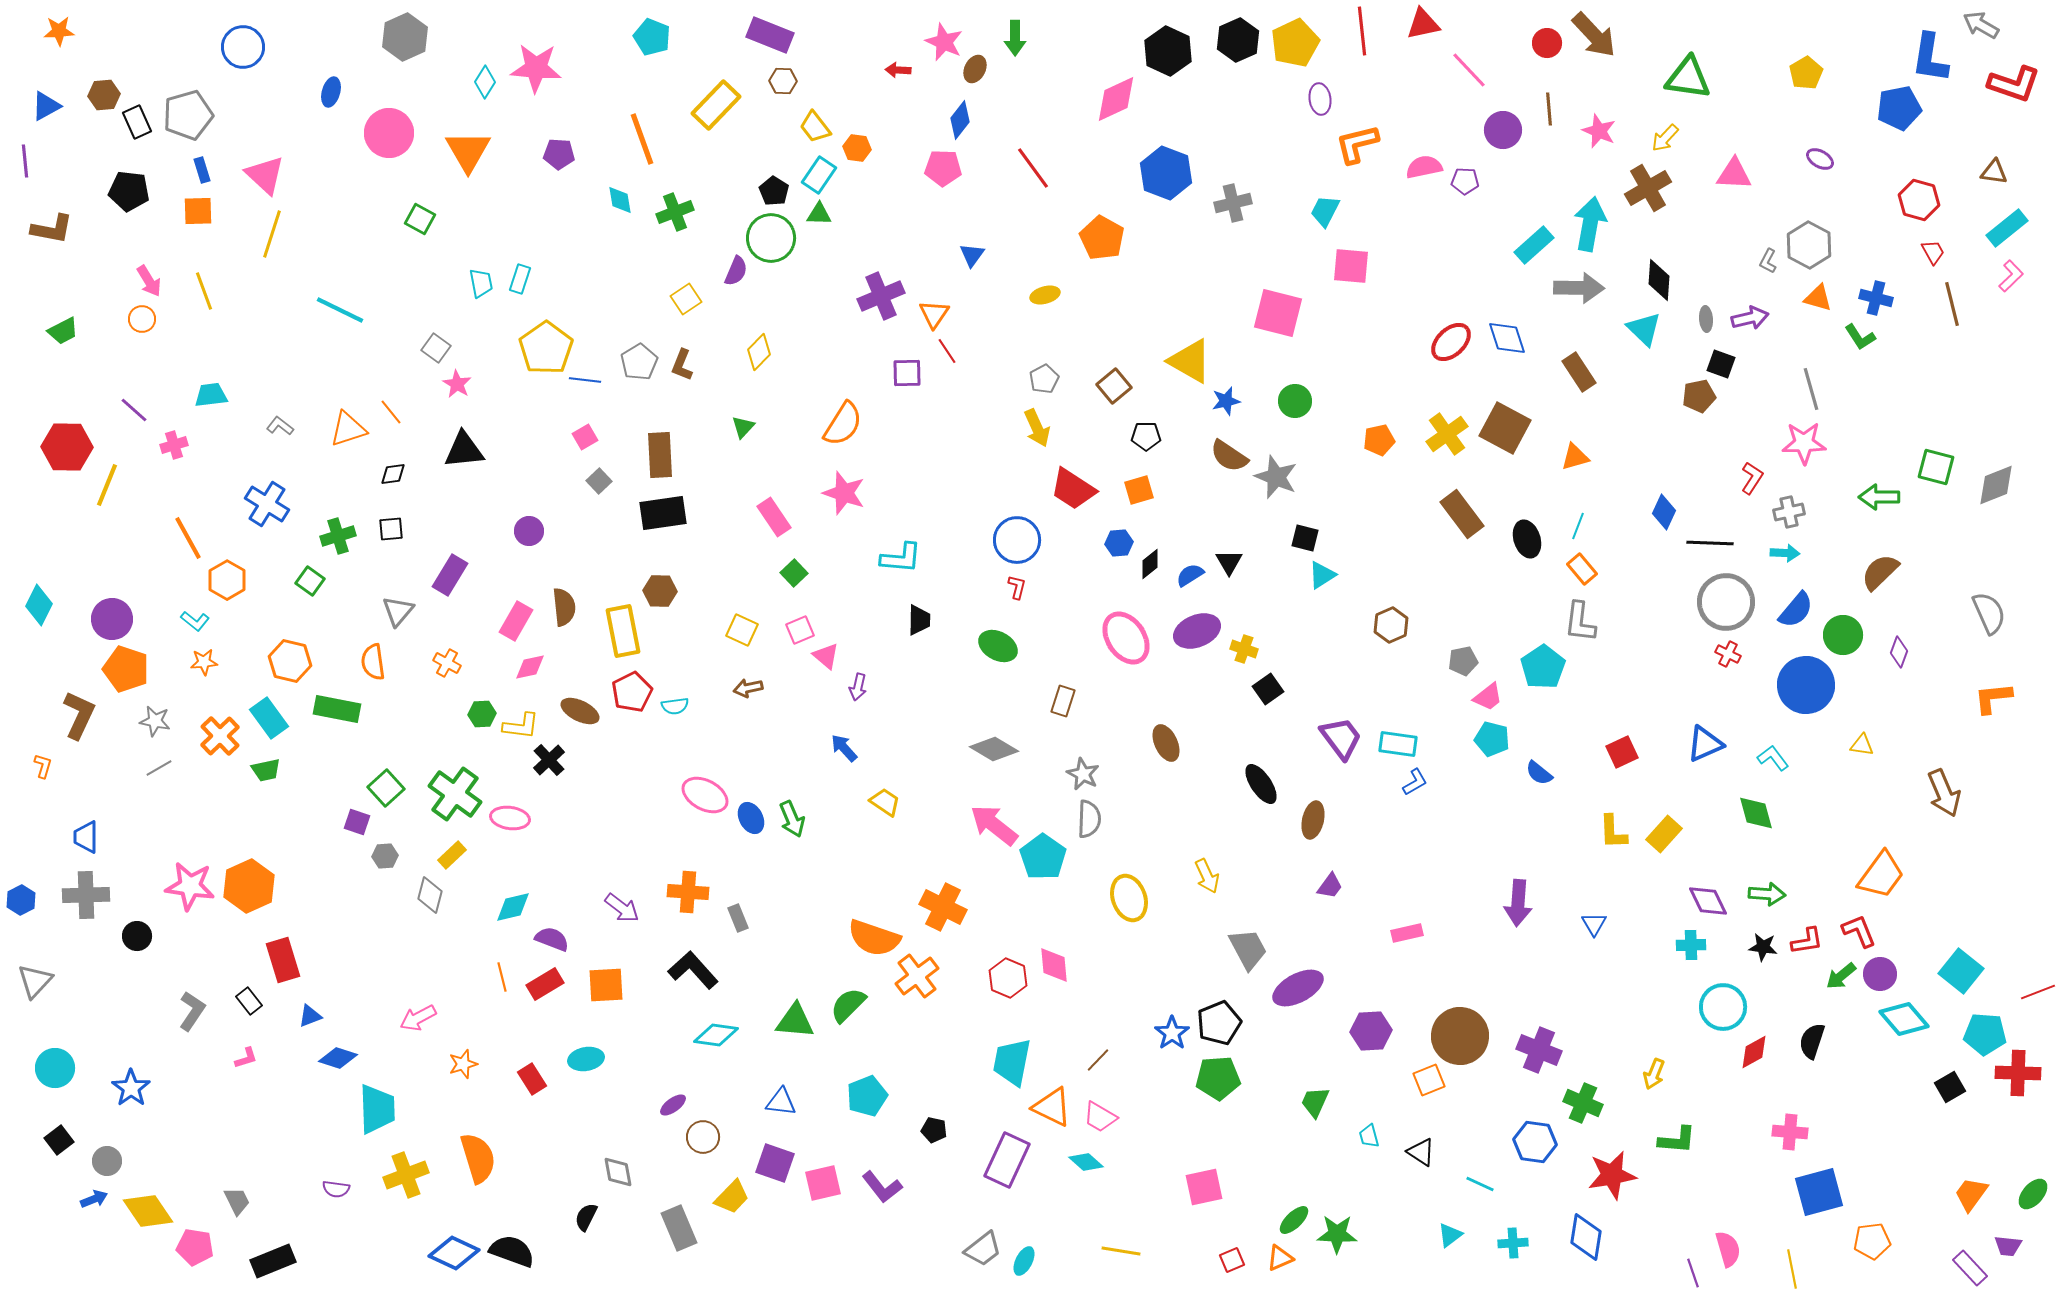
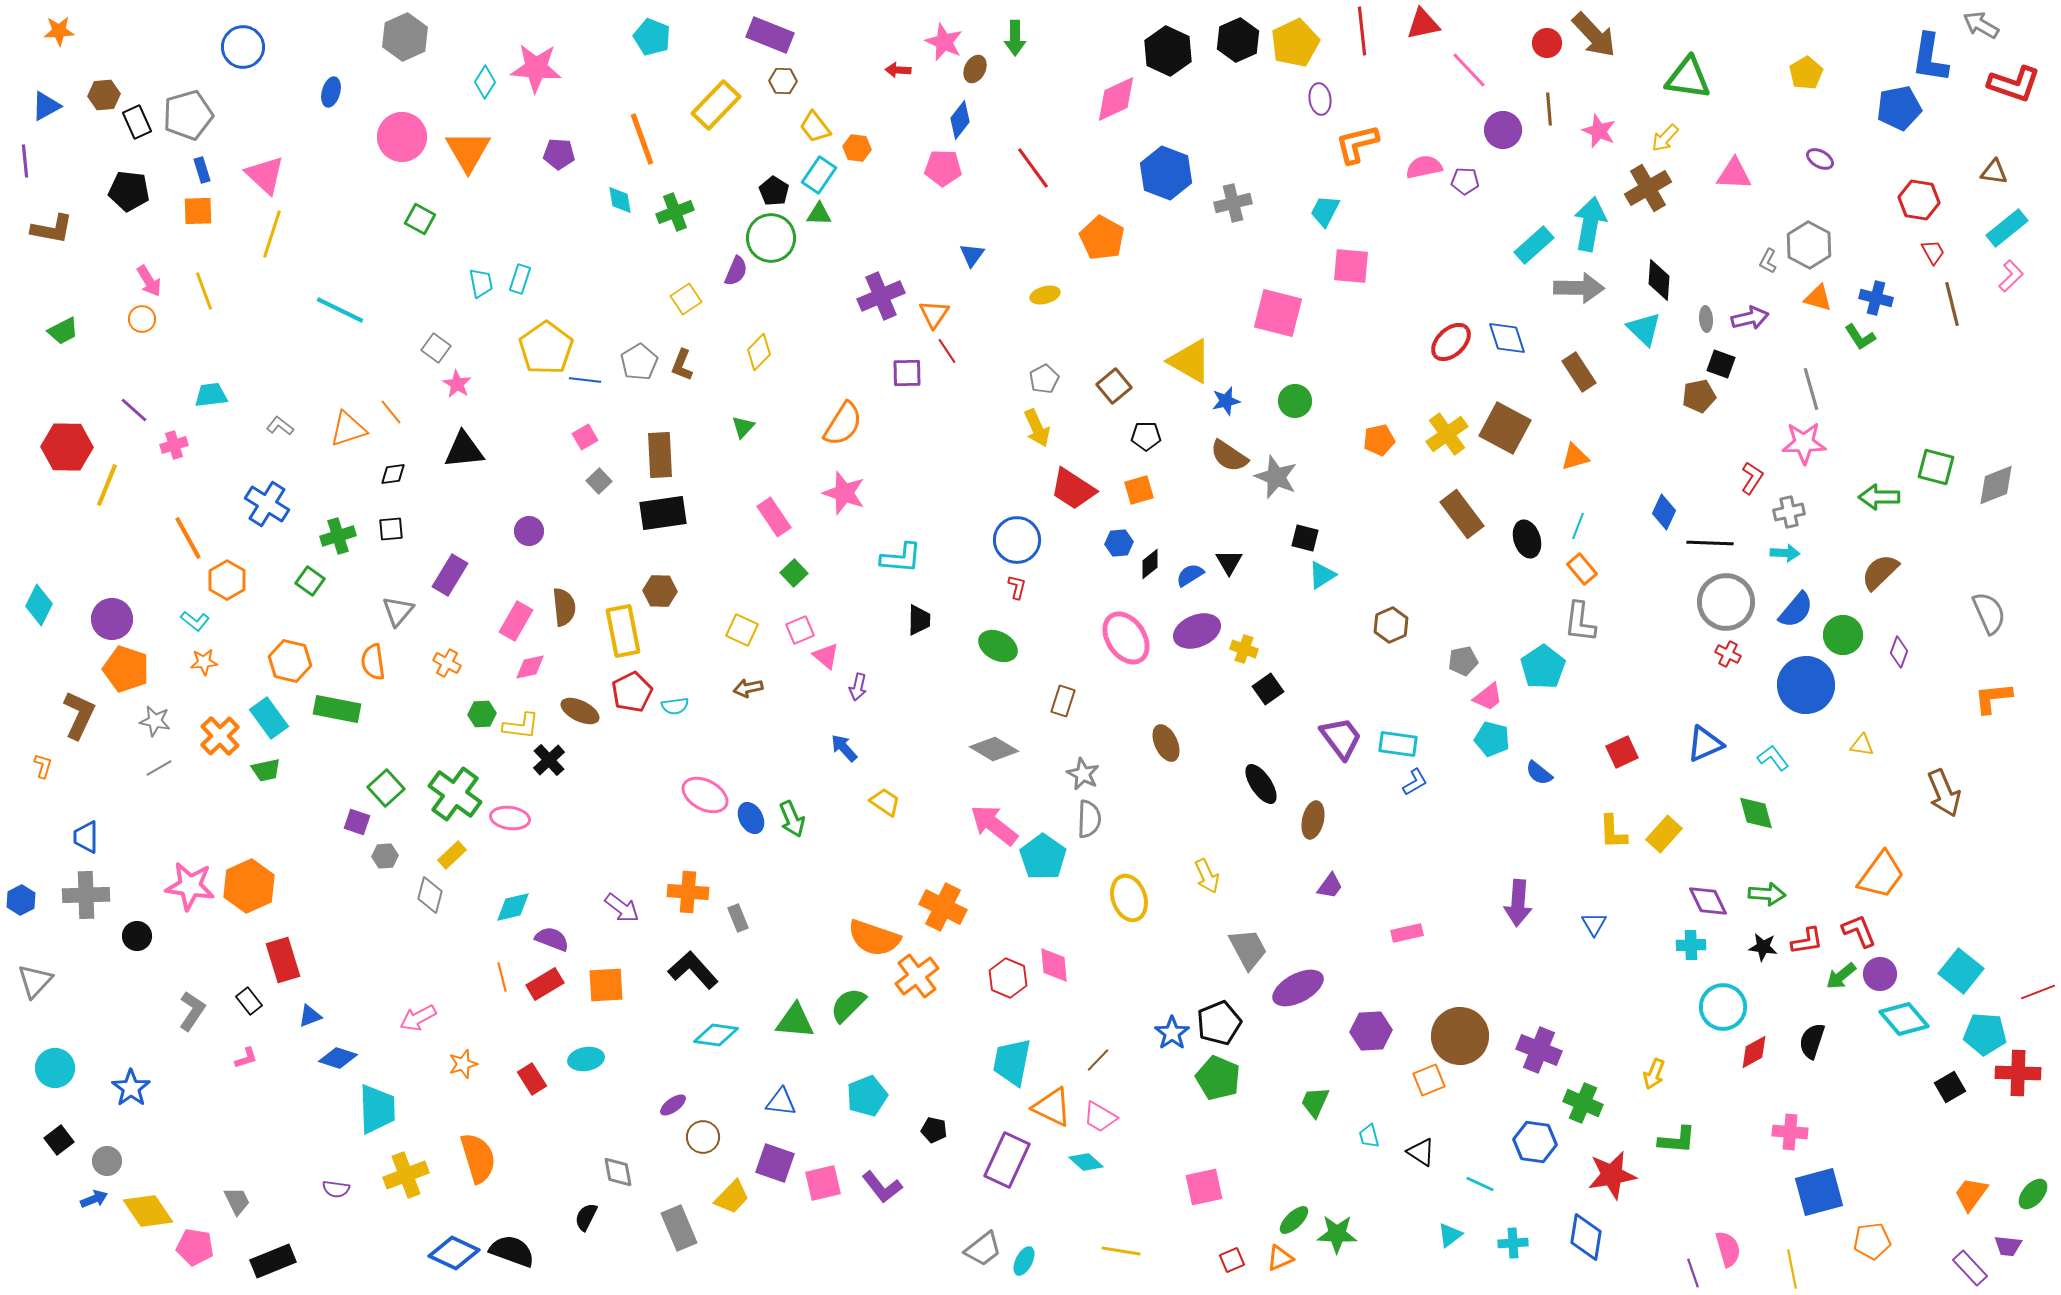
pink circle at (389, 133): moved 13 px right, 4 px down
red hexagon at (1919, 200): rotated 6 degrees counterclockwise
green pentagon at (1218, 1078): rotated 27 degrees clockwise
